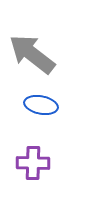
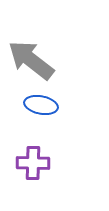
gray arrow: moved 1 px left, 6 px down
